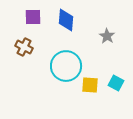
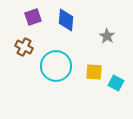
purple square: rotated 18 degrees counterclockwise
cyan circle: moved 10 px left
yellow square: moved 4 px right, 13 px up
